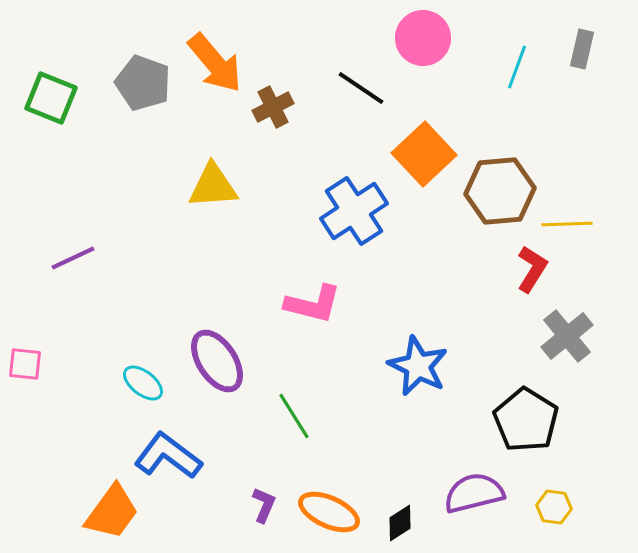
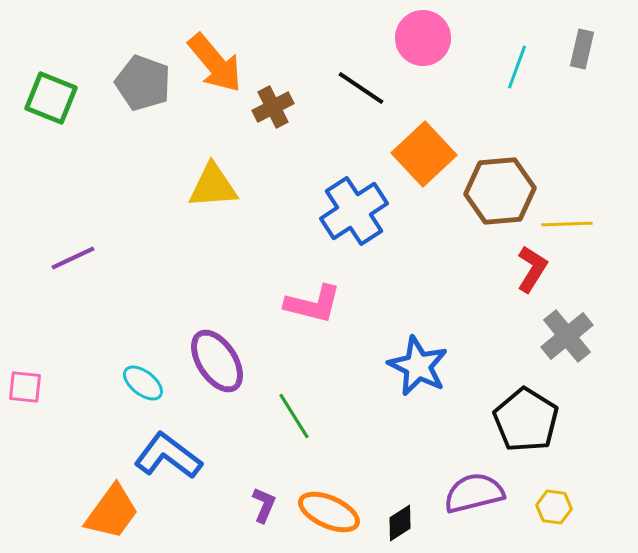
pink square: moved 23 px down
